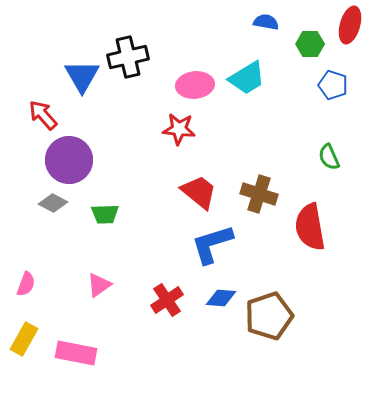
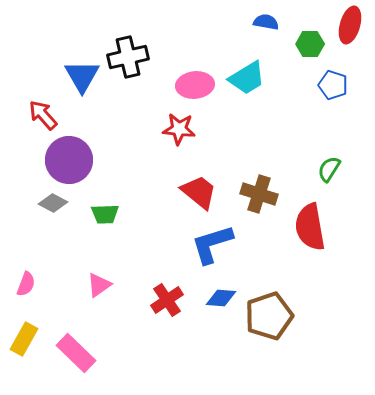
green semicircle: moved 12 px down; rotated 56 degrees clockwise
pink rectangle: rotated 33 degrees clockwise
